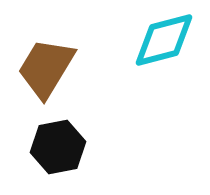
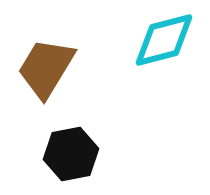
black hexagon: moved 13 px right, 7 px down
